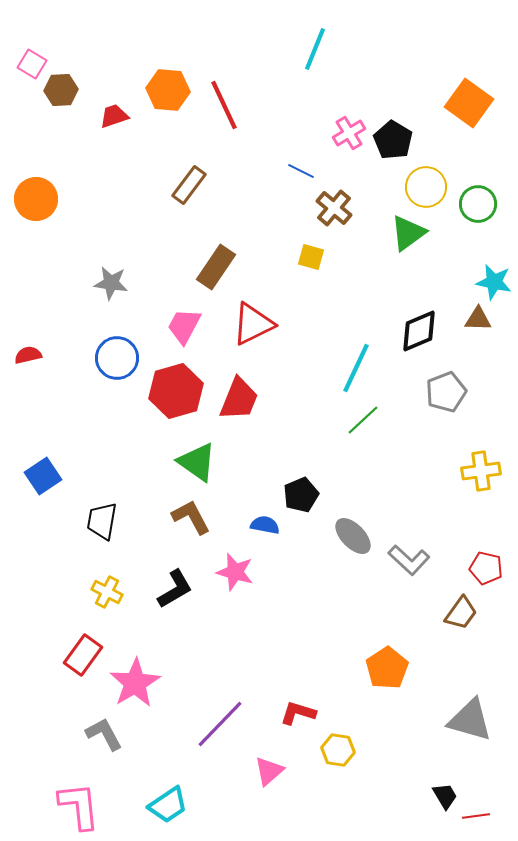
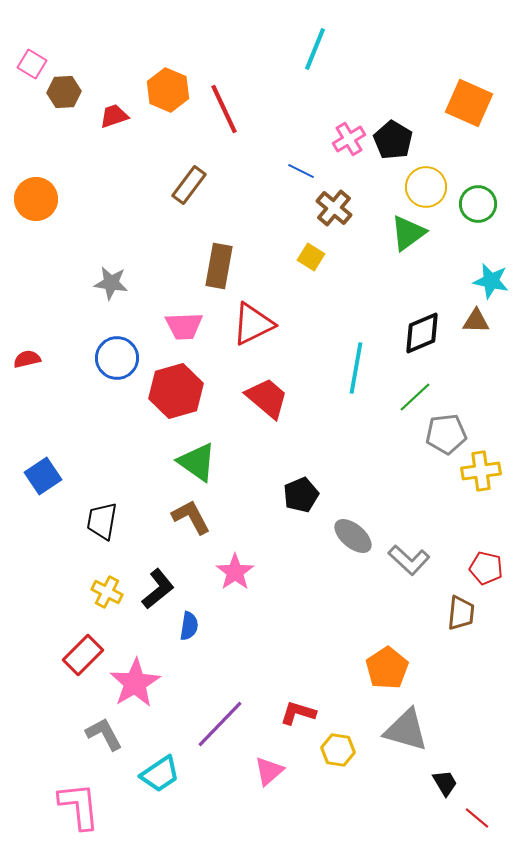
brown hexagon at (61, 90): moved 3 px right, 2 px down
orange hexagon at (168, 90): rotated 18 degrees clockwise
orange square at (469, 103): rotated 12 degrees counterclockwise
red line at (224, 105): moved 4 px down
pink cross at (349, 133): moved 6 px down
yellow square at (311, 257): rotated 16 degrees clockwise
brown rectangle at (216, 267): moved 3 px right, 1 px up; rotated 24 degrees counterclockwise
cyan star at (494, 282): moved 3 px left, 1 px up
brown triangle at (478, 319): moved 2 px left, 2 px down
pink trapezoid at (184, 326): rotated 120 degrees counterclockwise
black diamond at (419, 331): moved 3 px right, 2 px down
red semicircle at (28, 355): moved 1 px left, 4 px down
cyan line at (356, 368): rotated 15 degrees counterclockwise
gray pentagon at (446, 392): moved 42 px down; rotated 15 degrees clockwise
red trapezoid at (239, 399): moved 28 px right, 1 px up; rotated 72 degrees counterclockwise
green line at (363, 420): moved 52 px right, 23 px up
blue semicircle at (265, 525): moved 76 px left, 101 px down; rotated 88 degrees clockwise
gray ellipse at (353, 536): rotated 6 degrees counterclockwise
pink star at (235, 572): rotated 21 degrees clockwise
black L-shape at (175, 589): moved 17 px left; rotated 9 degrees counterclockwise
brown trapezoid at (461, 613): rotated 30 degrees counterclockwise
red rectangle at (83, 655): rotated 9 degrees clockwise
gray triangle at (470, 720): moved 64 px left, 10 px down
black trapezoid at (445, 796): moved 13 px up
cyan trapezoid at (168, 805): moved 8 px left, 31 px up
red line at (476, 816): moved 1 px right, 2 px down; rotated 48 degrees clockwise
